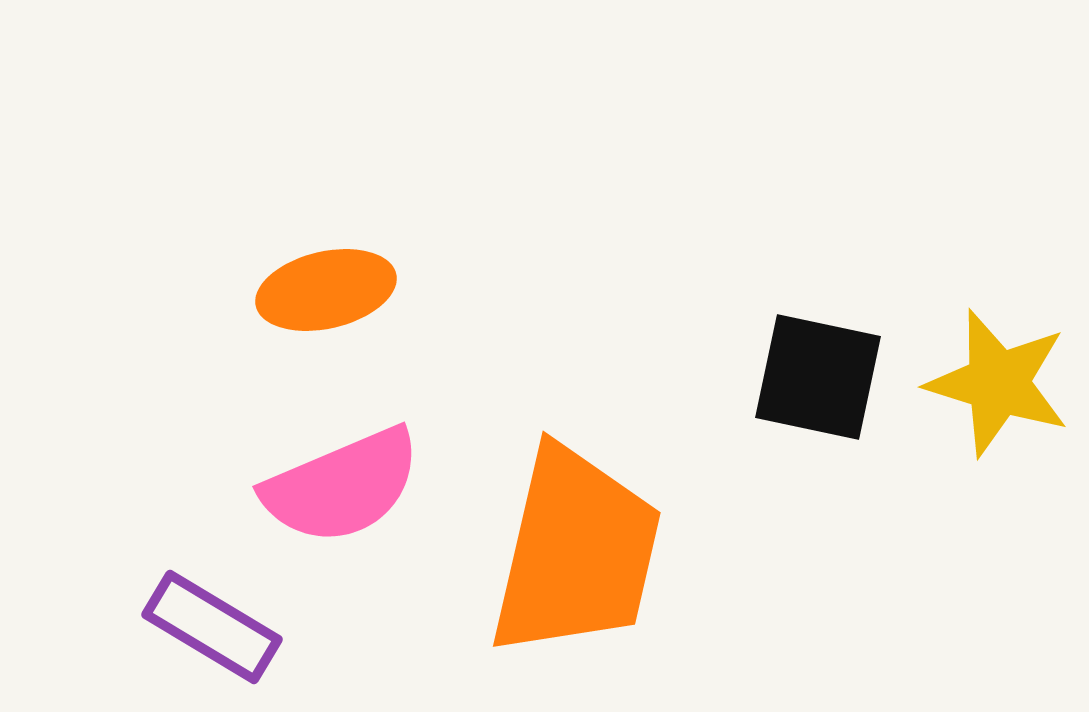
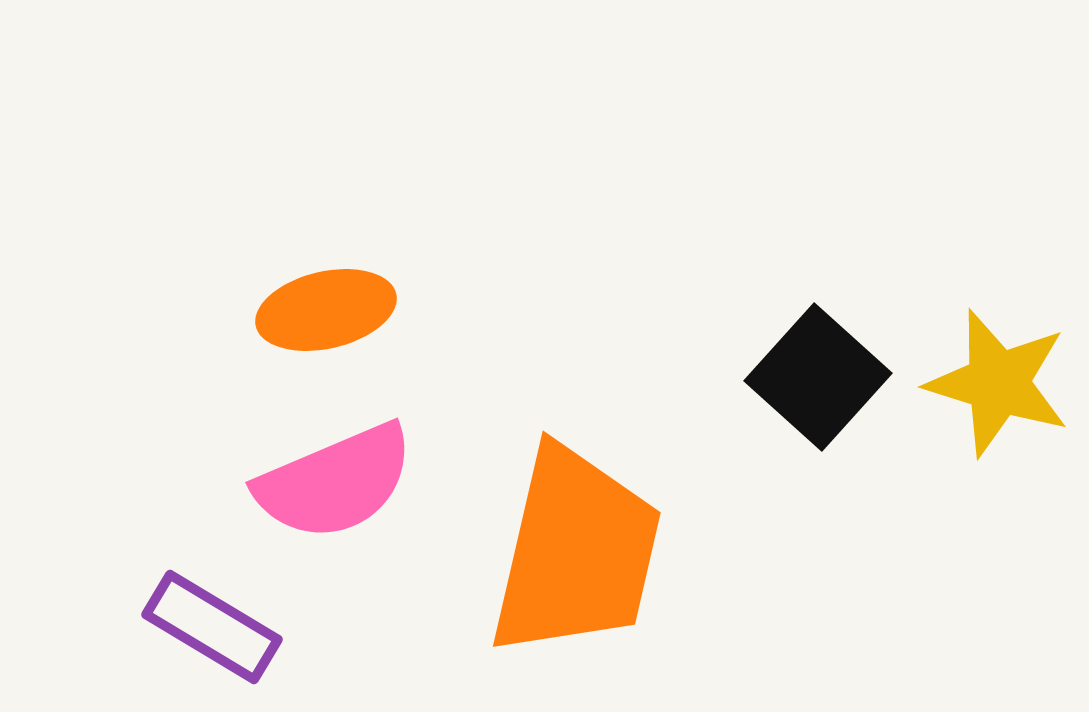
orange ellipse: moved 20 px down
black square: rotated 30 degrees clockwise
pink semicircle: moved 7 px left, 4 px up
